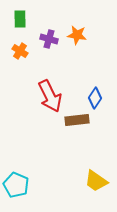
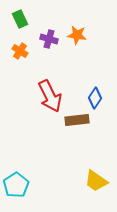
green rectangle: rotated 24 degrees counterclockwise
cyan pentagon: rotated 15 degrees clockwise
